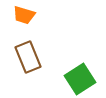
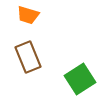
orange trapezoid: moved 4 px right
